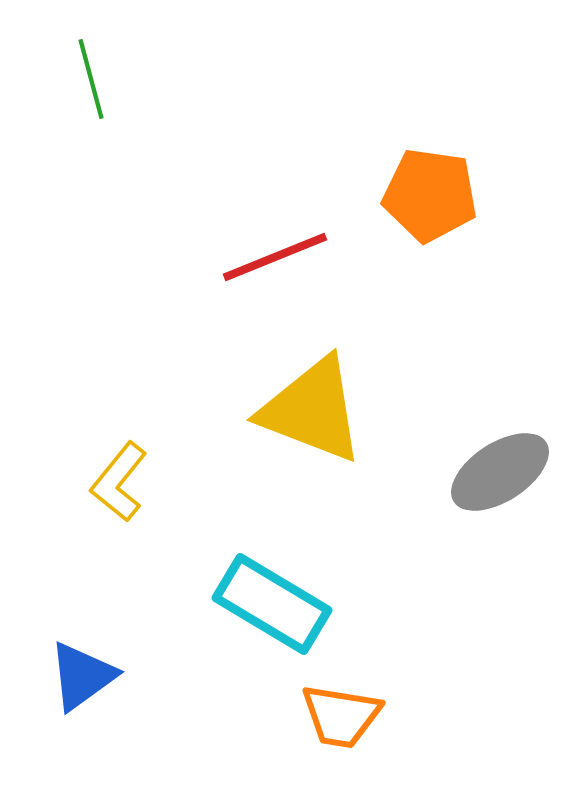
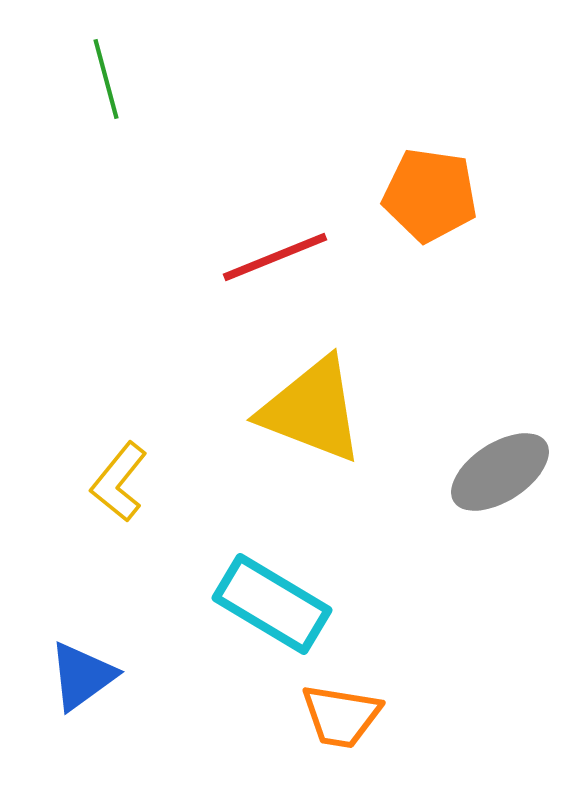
green line: moved 15 px right
